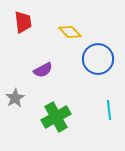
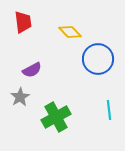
purple semicircle: moved 11 px left
gray star: moved 5 px right, 1 px up
